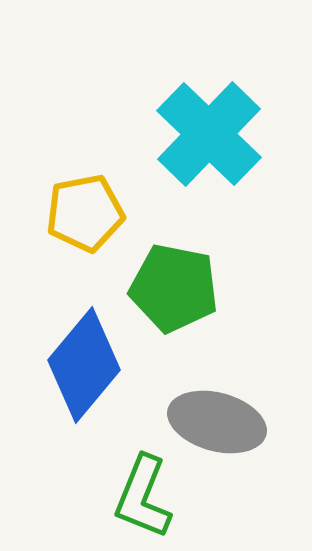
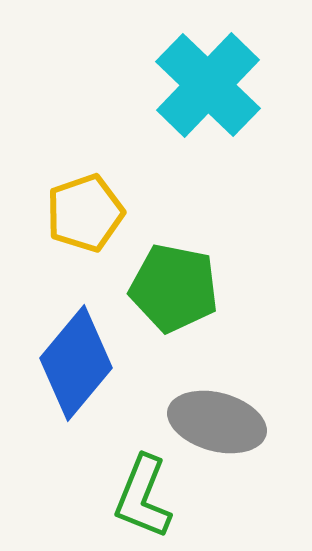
cyan cross: moved 1 px left, 49 px up
yellow pentagon: rotated 8 degrees counterclockwise
blue diamond: moved 8 px left, 2 px up
